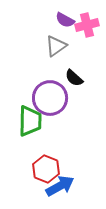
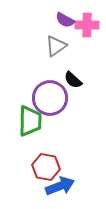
pink cross: rotated 15 degrees clockwise
black semicircle: moved 1 px left, 2 px down
red hexagon: moved 2 px up; rotated 12 degrees counterclockwise
blue arrow: rotated 8 degrees clockwise
